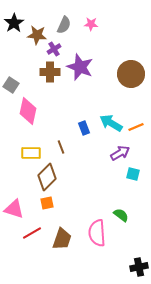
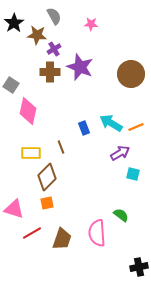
gray semicircle: moved 10 px left, 9 px up; rotated 54 degrees counterclockwise
